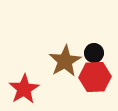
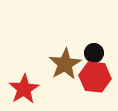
brown star: moved 3 px down
red hexagon: rotated 8 degrees clockwise
